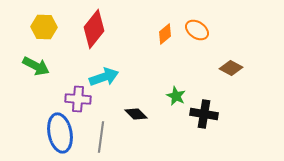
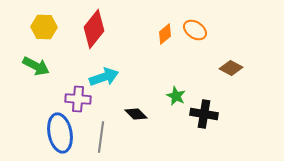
orange ellipse: moved 2 px left
